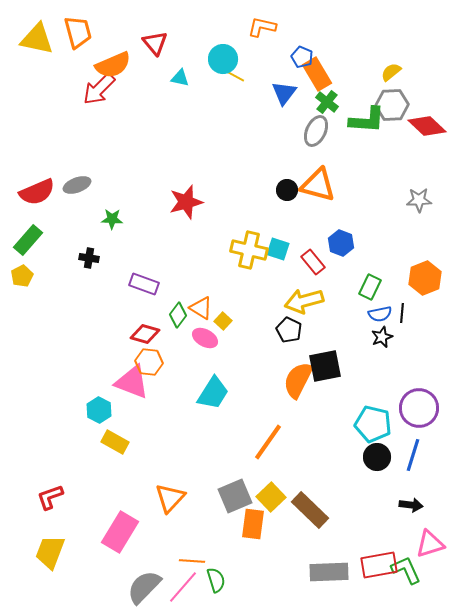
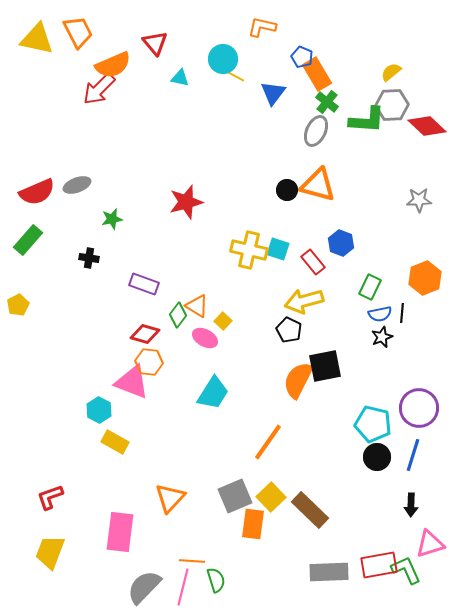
orange trapezoid at (78, 32): rotated 12 degrees counterclockwise
blue triangle at (284, 93): moved 11 px left
green star at (112, 219): rotated 15 degrees counterclockwise
yellow pentagon at (22, 276): moved 4 px left, 29 px down
orange triangle at (201, 308): moved 4 px left, 2 px up
black arrow at (411, 505): rotated 85 degrees clockwise
pink rectangle at (120, 532): rotated 24 degrees counterclockwise
pink line at (183, 587): rotated 27 degrees counterclockwise
